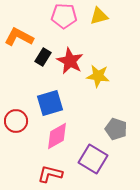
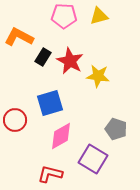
red circle: moved 1 px left, 1 px up
pink diamond: moved 4 px right
